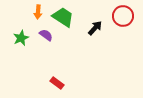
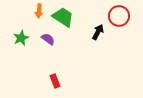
orange arrow: moved 1 px right, 1 px up
red circle: moved 4 px left
black arrow: moved 3 px right, 4 px down; rotated 14 degrees counterclockwise
purple semicircle: moved 2 px right, 4 px down
red rectangle: moved 2 px left, 2 px up; rotated 32 degrees clockwise
